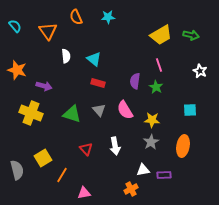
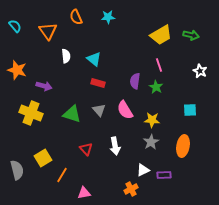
white triangle: rotated 16 degrees counterclockwise
